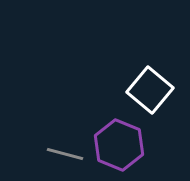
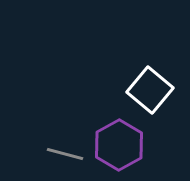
purple hexagon: rotated 9 degrees clockwise
